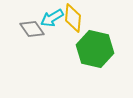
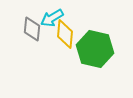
yellow diamond: moved 8 px left, 16 px down
gray diamond: rotated 40 degrees clockwise
